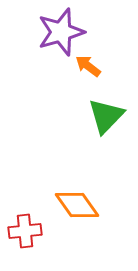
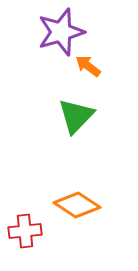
green triangle: moved 30 px left
orange diamond: rotated 21 degrees counterclockwise
